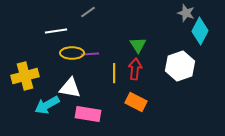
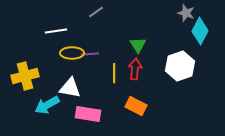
gray line: moved 8 px right
orange rectangle: moved 4 px down
